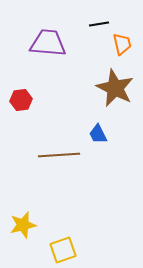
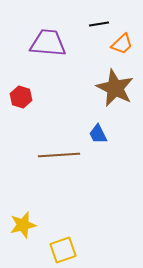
orange trapezoid: rotated 60 degrees clockwise
red hexagon: moved 3 px up; rotated 25 degrees clockwise
